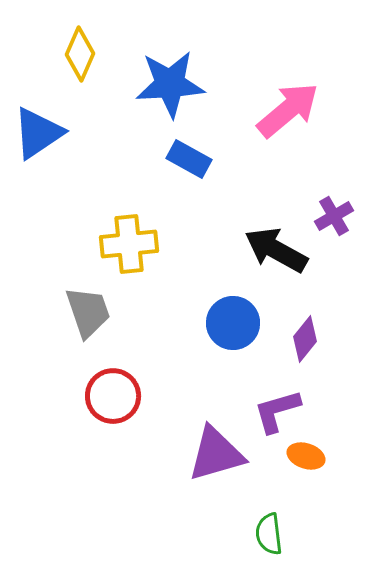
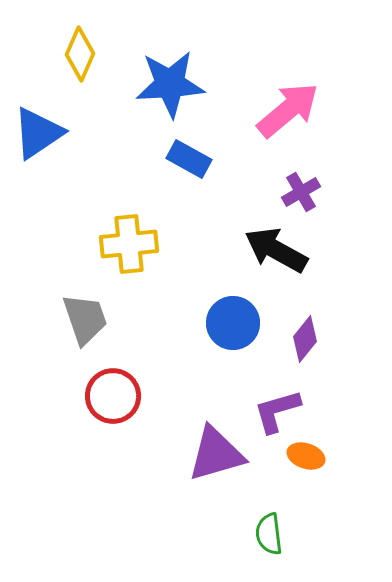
purple cross: moved 33 px left, 24 px up
gray trapezoid: moved 3 px left, 7 px down
